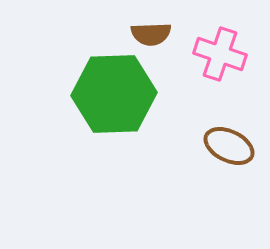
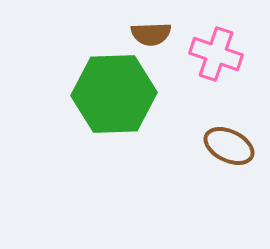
pink cross: moved 4 px left
